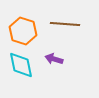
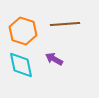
brown line: rotated 8 degrees counterclockwise
purple arrow: rotated 12 degrees clockwise
